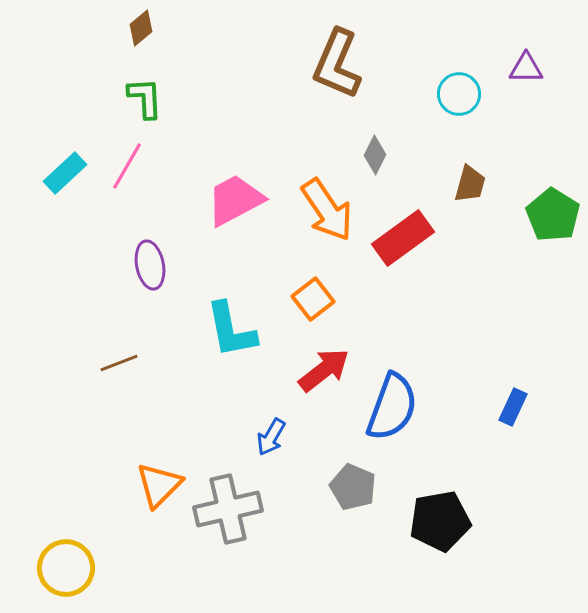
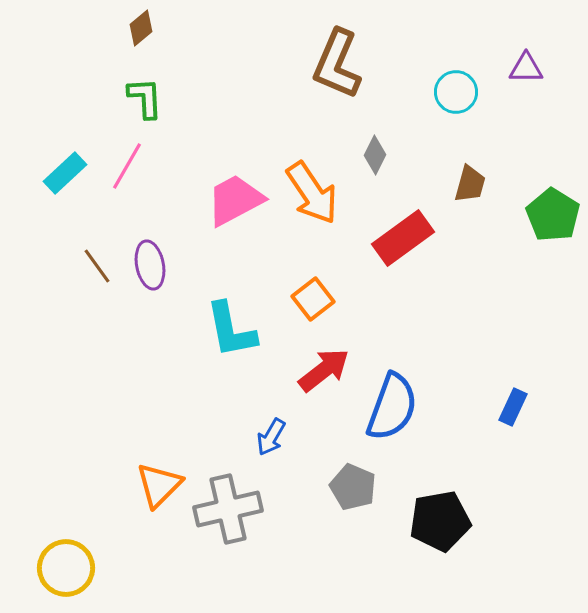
cyan circle: moved 3 px left, 2 px up
orange arrow: moved 15 px left, 17 px up
brown line: moved 22 px left, 97 px up; rotated 75 degrees clockwise
